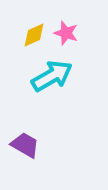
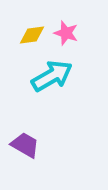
yellow diamond: moved 2 px left; rotated 16 degrees clockwise
